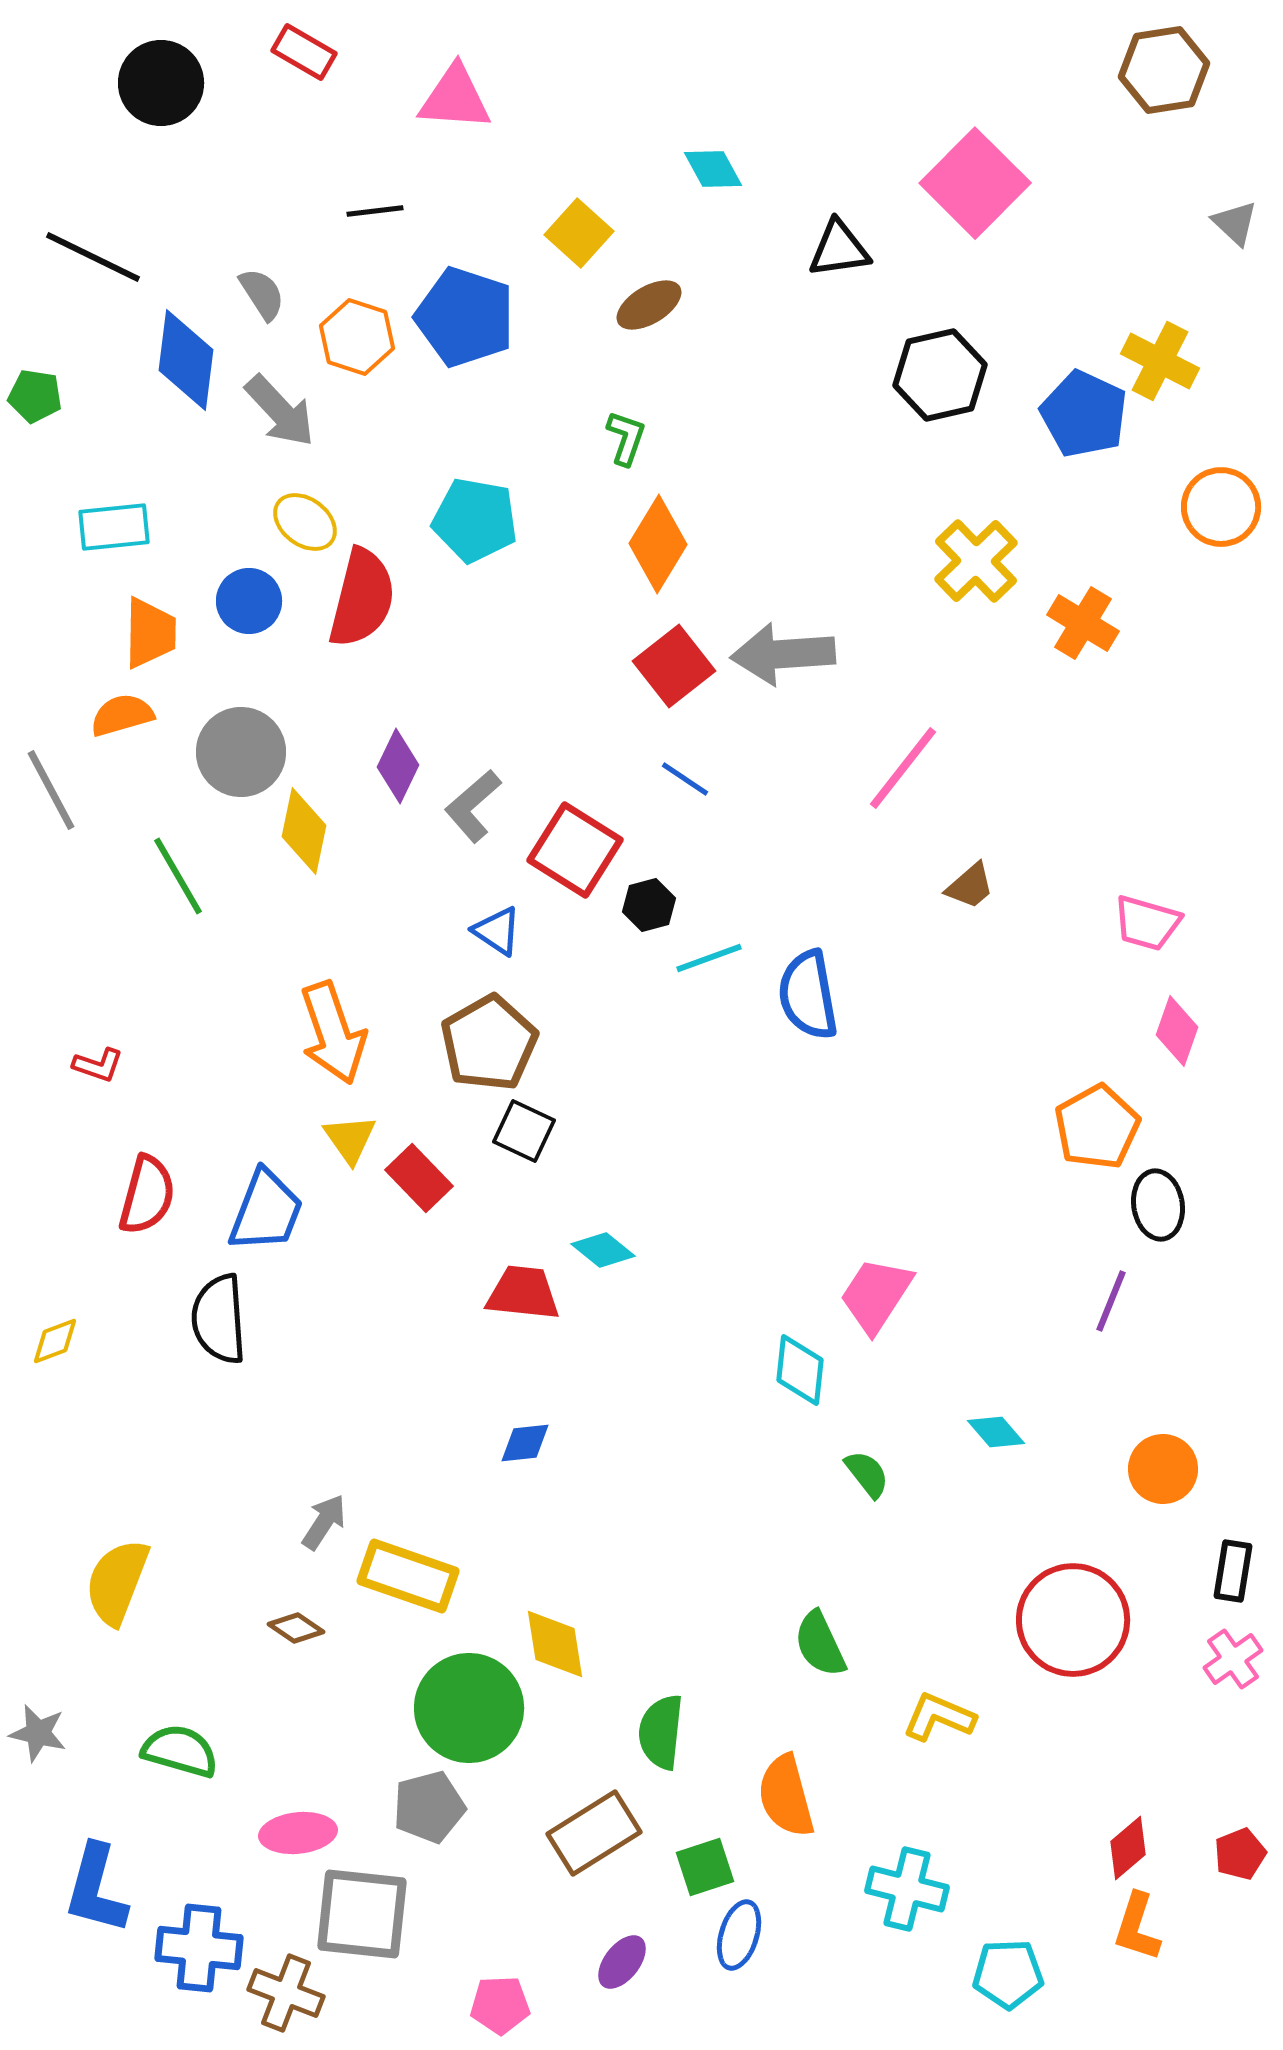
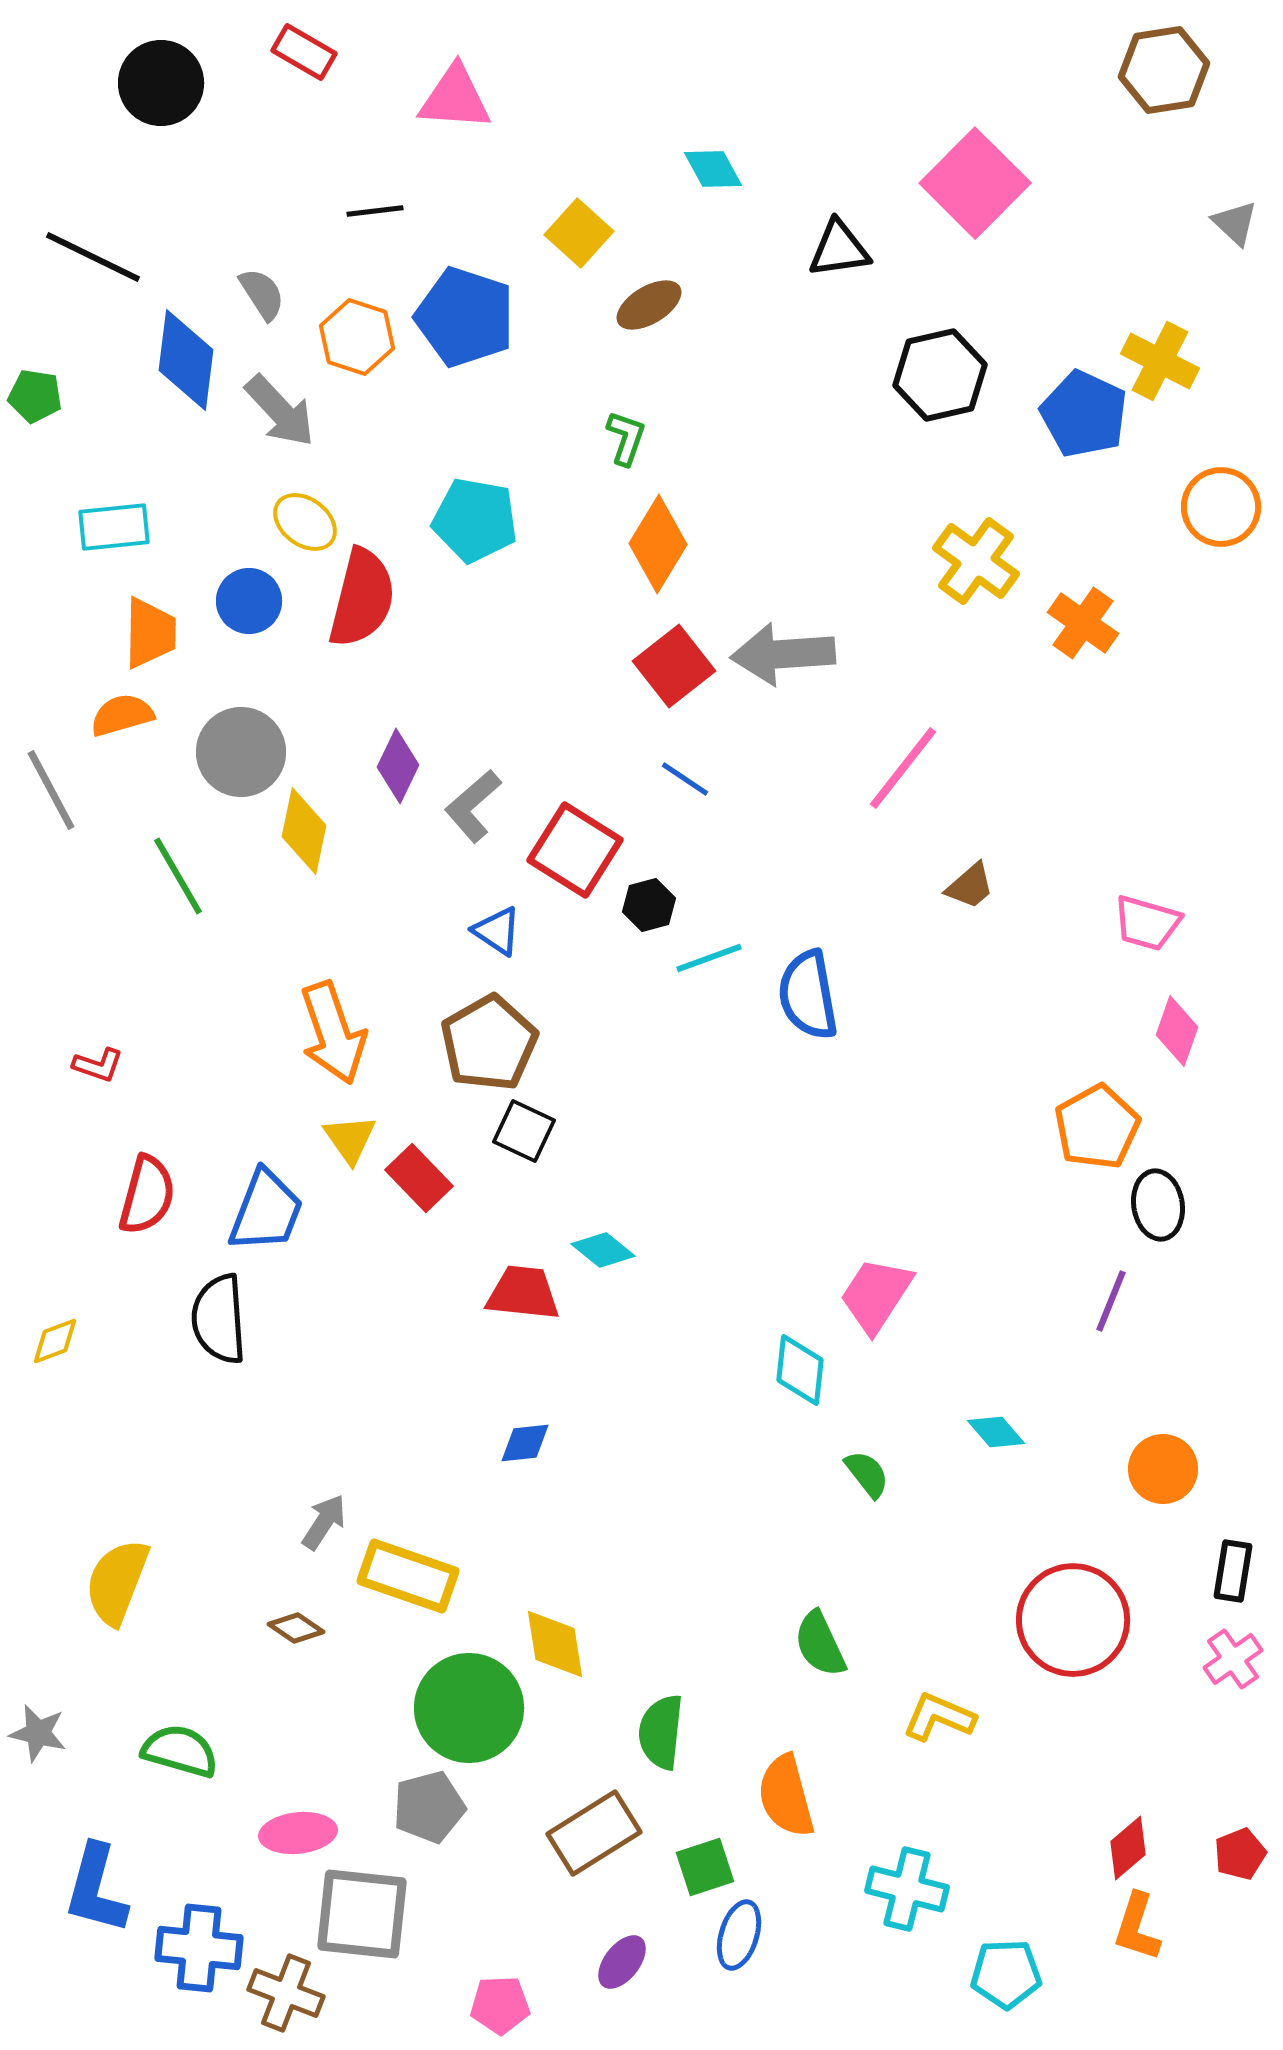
yellow cross at (976, 561): rotated 10 degrees counterclockwise
orange cross at (1083, 623): rotated 4 degrees clockwise
cyan pentagon at (1008, 1974): moved 2 px left
